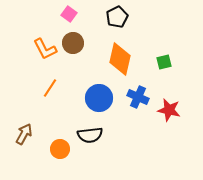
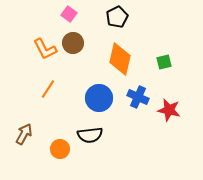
orange line: moved 2 px left, 1 px down
